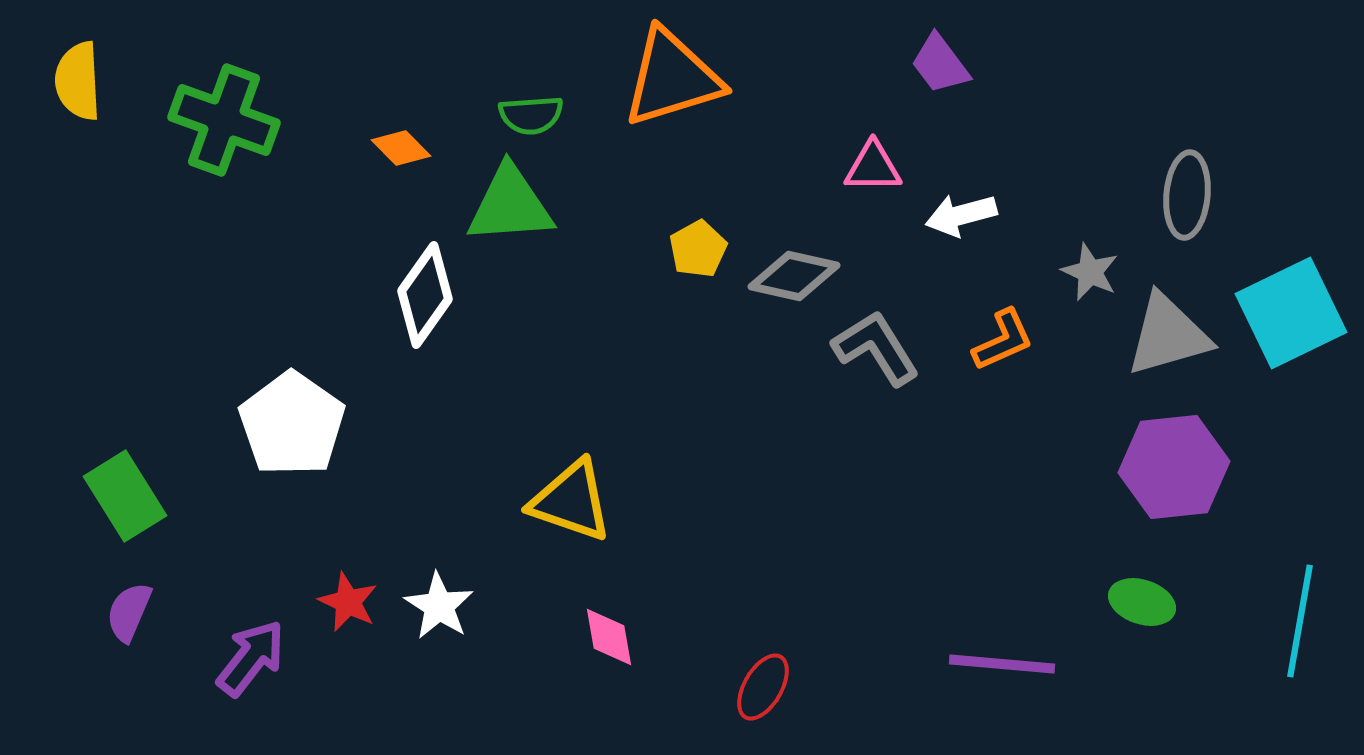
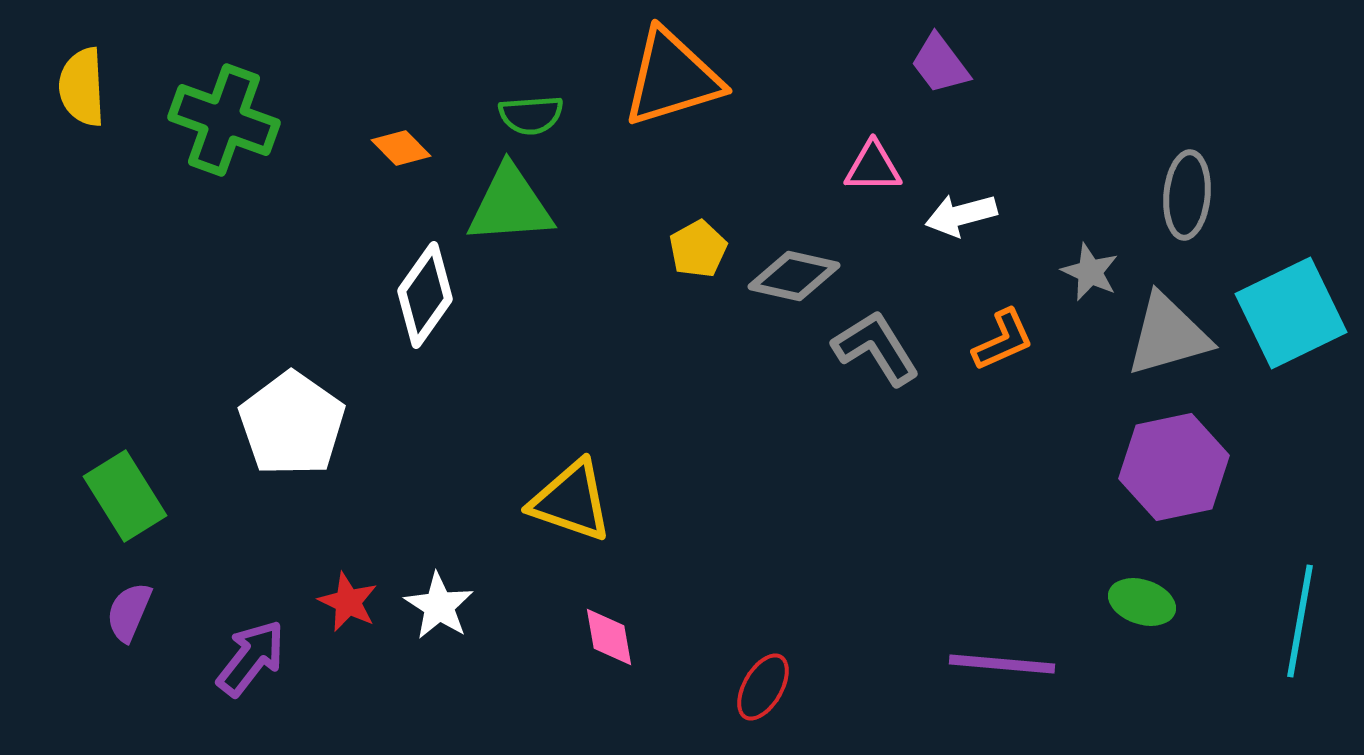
yellow semicircle: moved 4 px right, 6 px down
purple hexagon: rotated 6 degrees counterclockwise
